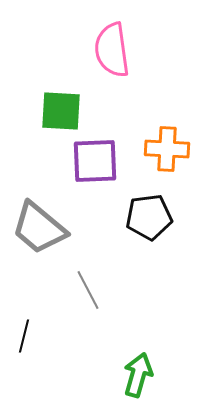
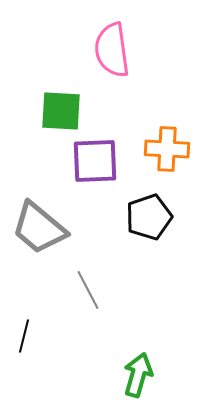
black pentagon: rotated 12 degrees counterclockwise
